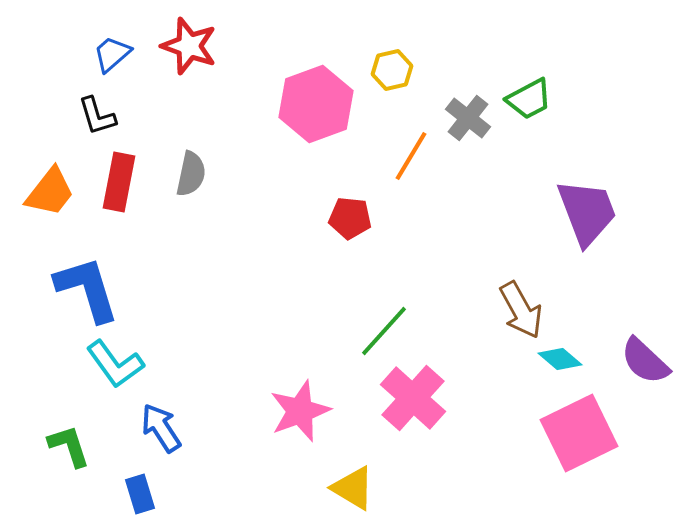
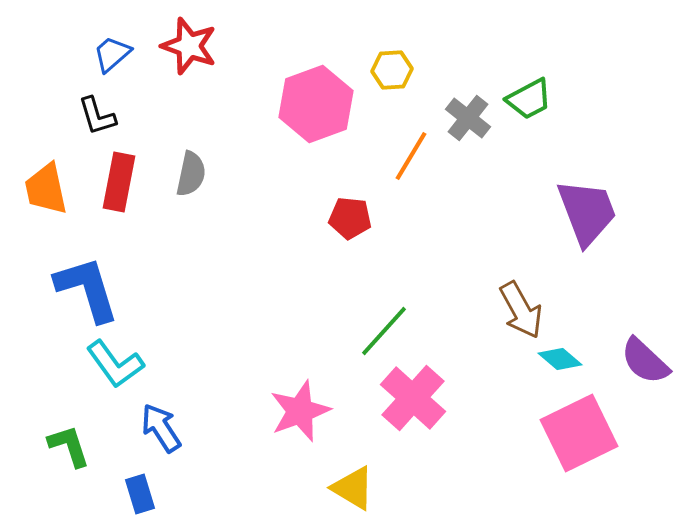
yellow hexagon: rotated 9 degrees clockwise
orange trapezoid: moved 4 px left, 3 px up; rotated 130 degrees clockwise
